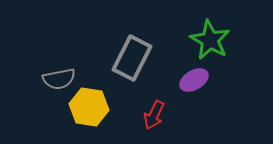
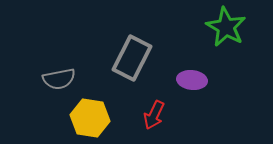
green star: moved 16 px right, 13 px up
purple ellipse: moved 2 px left; rotated 36 degrees clockwise
yellow hexagon: moved 1 px right, 11 px down
